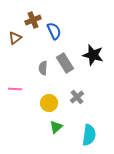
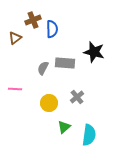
blue semicircle: moved 2 px left, 2 px up; rotated 24 degrees clockwise
black star: moved 1 px right, 3 px up
gray rectangle: rotated 54 degrees counterclockwise
gray semicircle: rotated 24 degrees clockwise
green triangle: moved 8 px right
